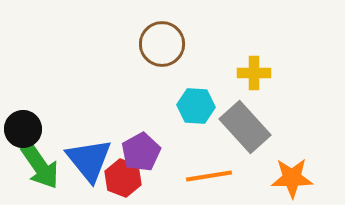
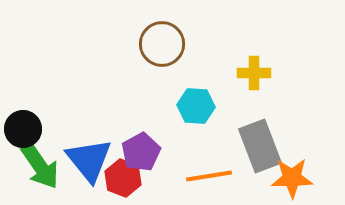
gray rectangle: moved 15 px right, 19 px down; rotated 21 degrees clockwise
